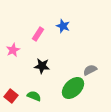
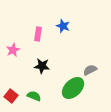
pink rectangle: rotated 24 degrees counterclockwise
